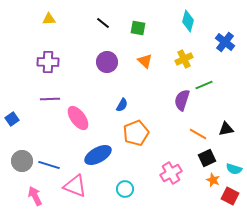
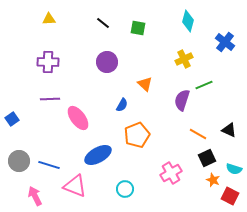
orange triangle: moved 23 px down
black triangle: moved 3 px right, 1 px down; rotated 35 degrees clockwise
orange pentagon: moved 1 px right, 2 px down
gray circle: moved 3 px left
